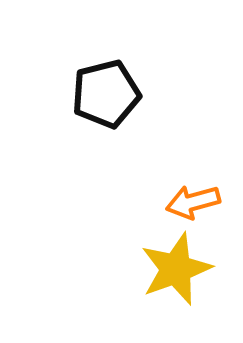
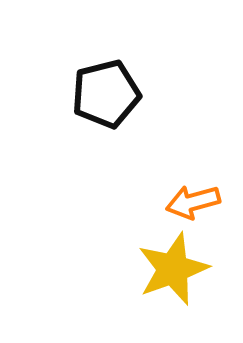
yellow star: moved 3 px left
